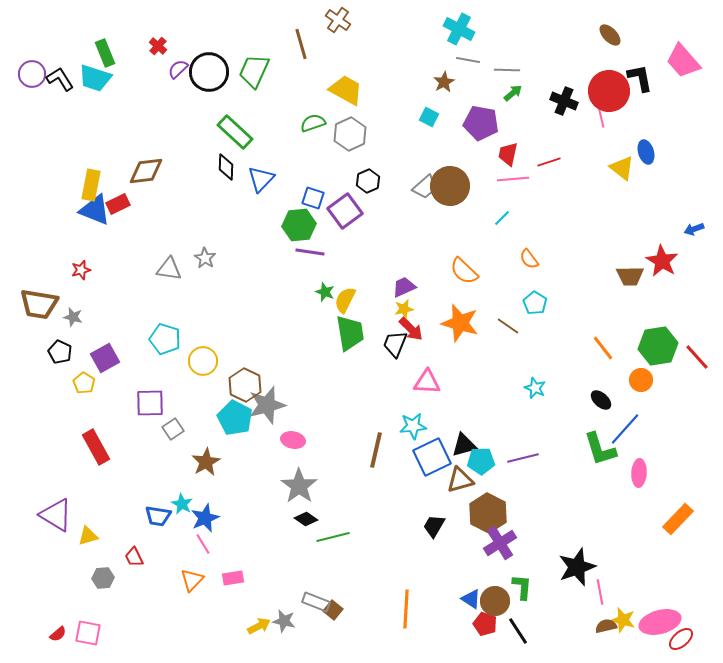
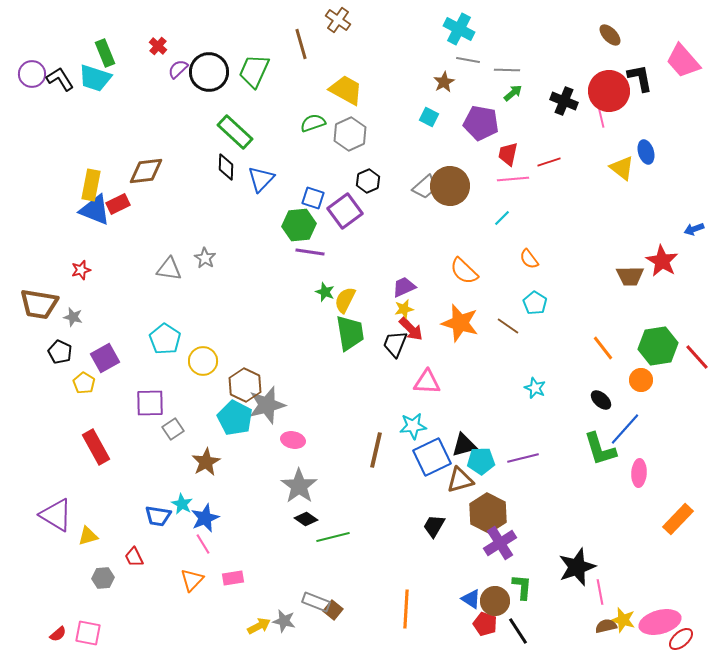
cyan pentagon at (165, 339): rotated 16 degrees clockwise
